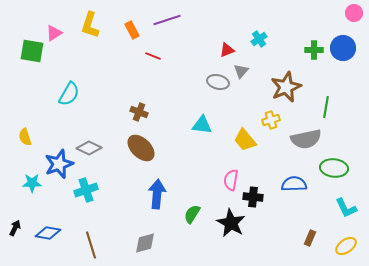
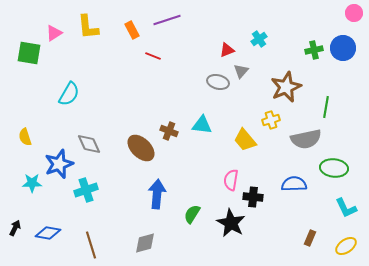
yellow L-shape at (90, 25): moved 2 px left, 2 px down; rotated 24 degrees counterclockwise
green cross at (314, 50): rotated 12 degrees counterclockwise
green square at (32, 51): moved 3 px left, 2 px down
brown cross at (139, 112): moved 30 px right, 19 px down
gray diamond at (89, 148): moved 4 px up; rotated 40 degrees clockwise
